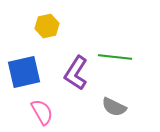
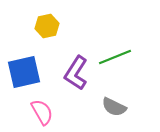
green line: rotated 28 degrees counterclockwise
